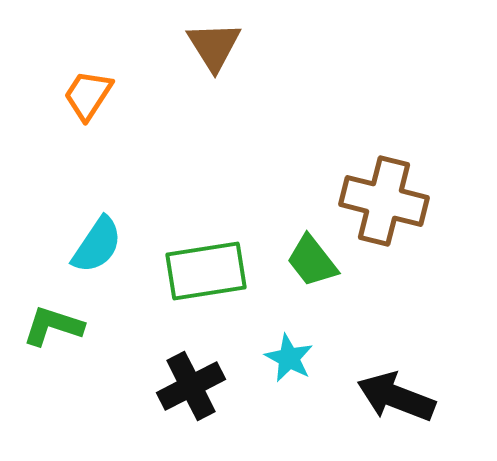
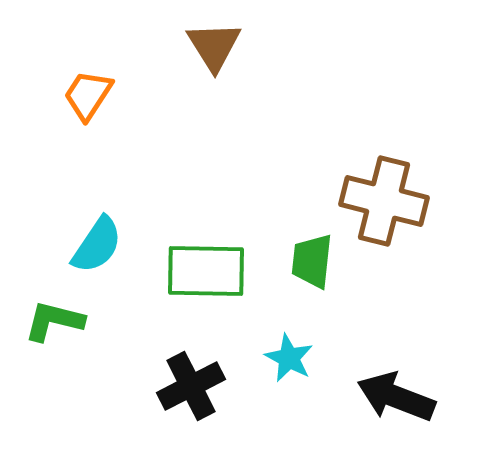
green trapezoid: rotated 44 degrees clockwise
green rectangle: rotated 10 degrees clockwise
green L-shape: moved 1 px right, 5 px up; rotated 4 degrees counterclockwise
